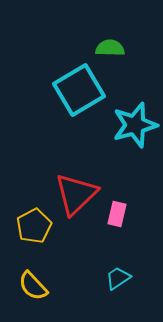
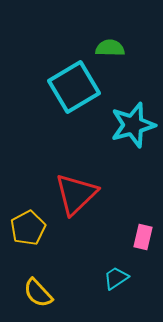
cyan square: moved 5 px left, 3 px up
cyan star: moved 2 px left
pink rectangle: moved 26 px right, 23 px down
yellow pentagon: moved 6 px left, 2 px down
cyan trapezoid: moved 2 px left
yellow semicircle: moved 5 px right, 7 px down
